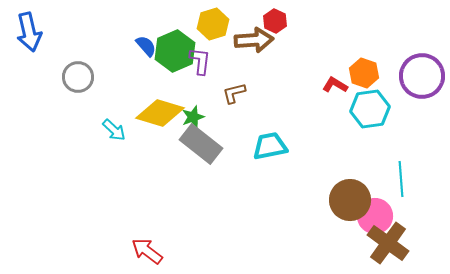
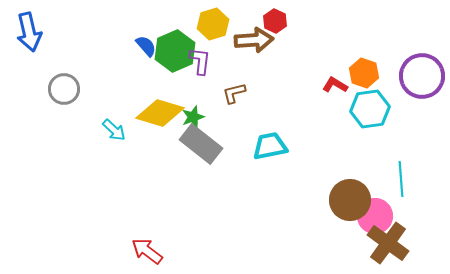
gray circle: moved 14 px left, 12 px down
